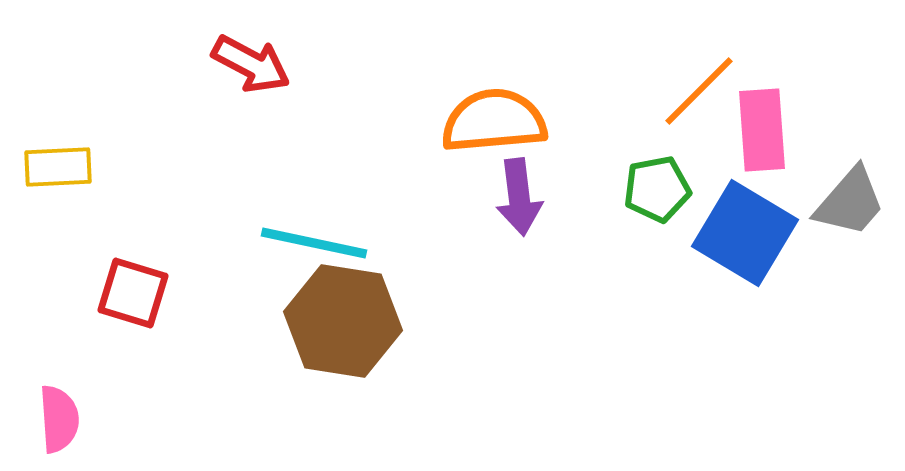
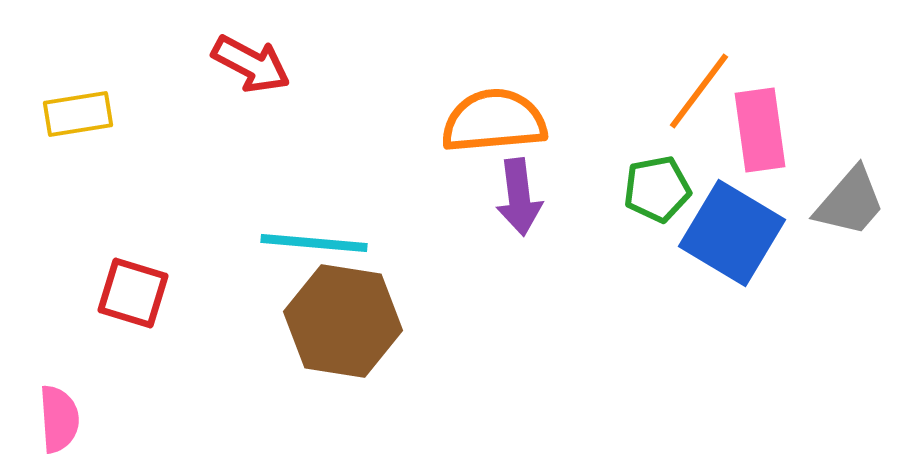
orange line: rotated 8 degrees counterclockwise
pink rectangle: moved 2 px left; rotated 4 degrees counterclockwise
yellow rectangle: moved 20 px right, 53 px up; rotated 6 degrees counterclockwise
blue square: moved 13 px left
cyan line: rotated 7 degrees counterclockwise
